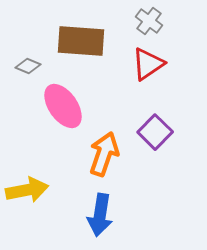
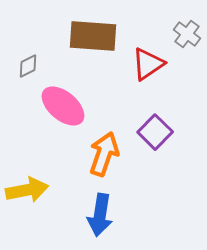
gray cross: moved 38 px right, 13 px down
brown rectangle: moved 12 px right, 5 px up
gray diamond: rotated 50 degrees counterclockwise
pink ellipse: rotated 15 degrees counterclockwise
